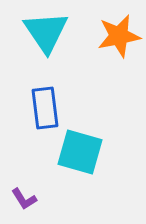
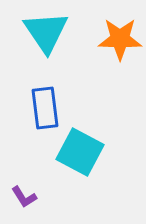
orange star: moved 1 px right, 3 px down; rotated 12 degrees clockwise
cyan square: rotated 12 degrees clockwise
purple L-shape: moved 2 px up
